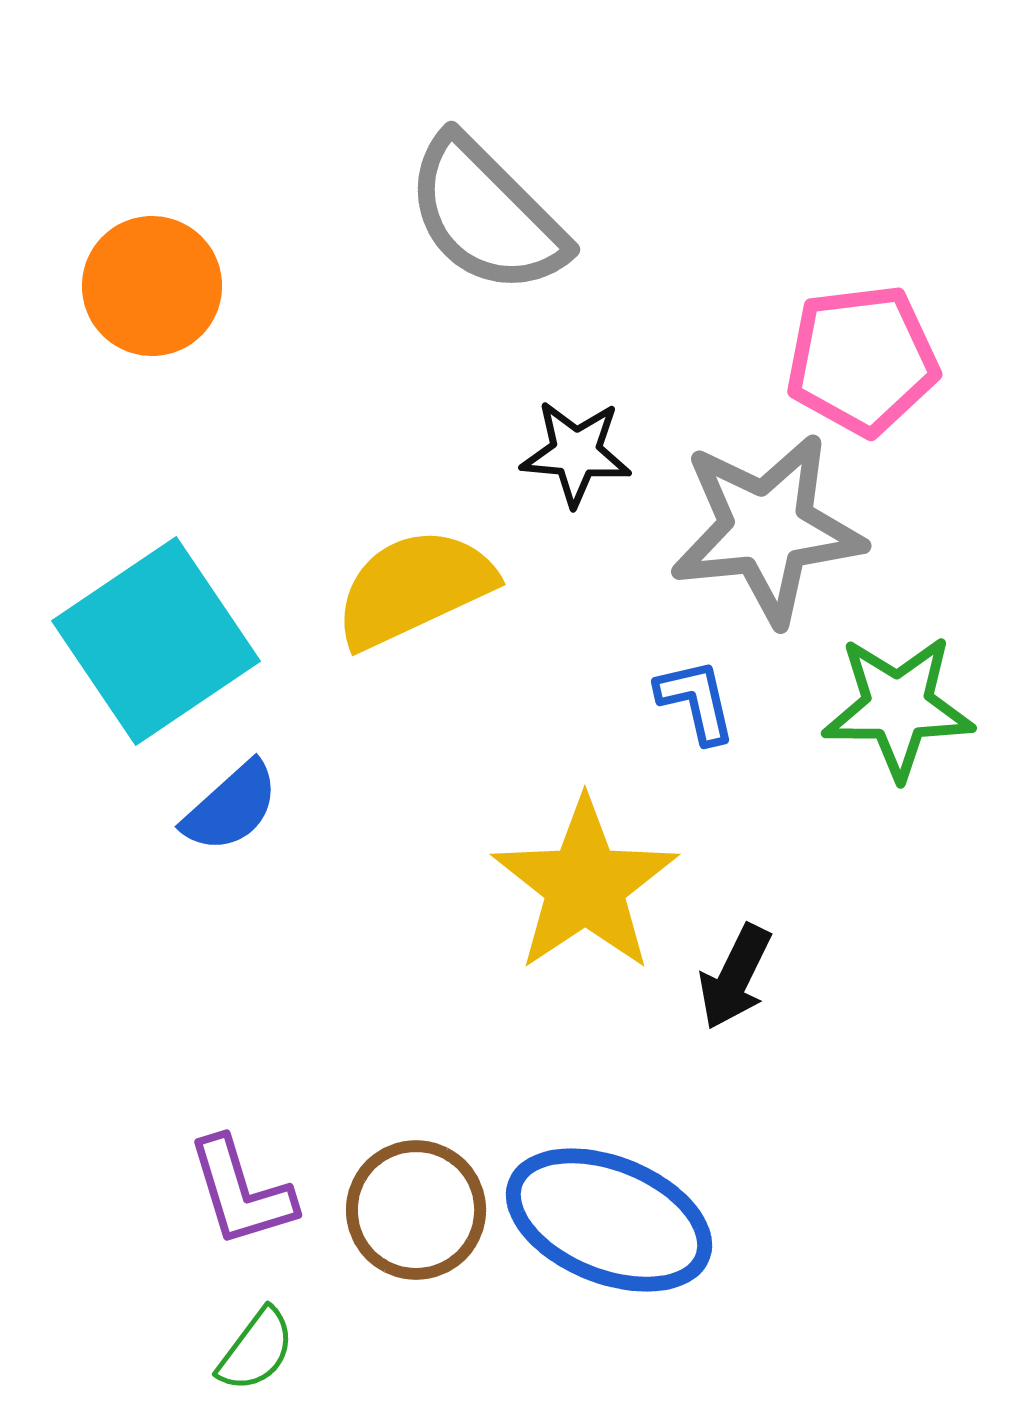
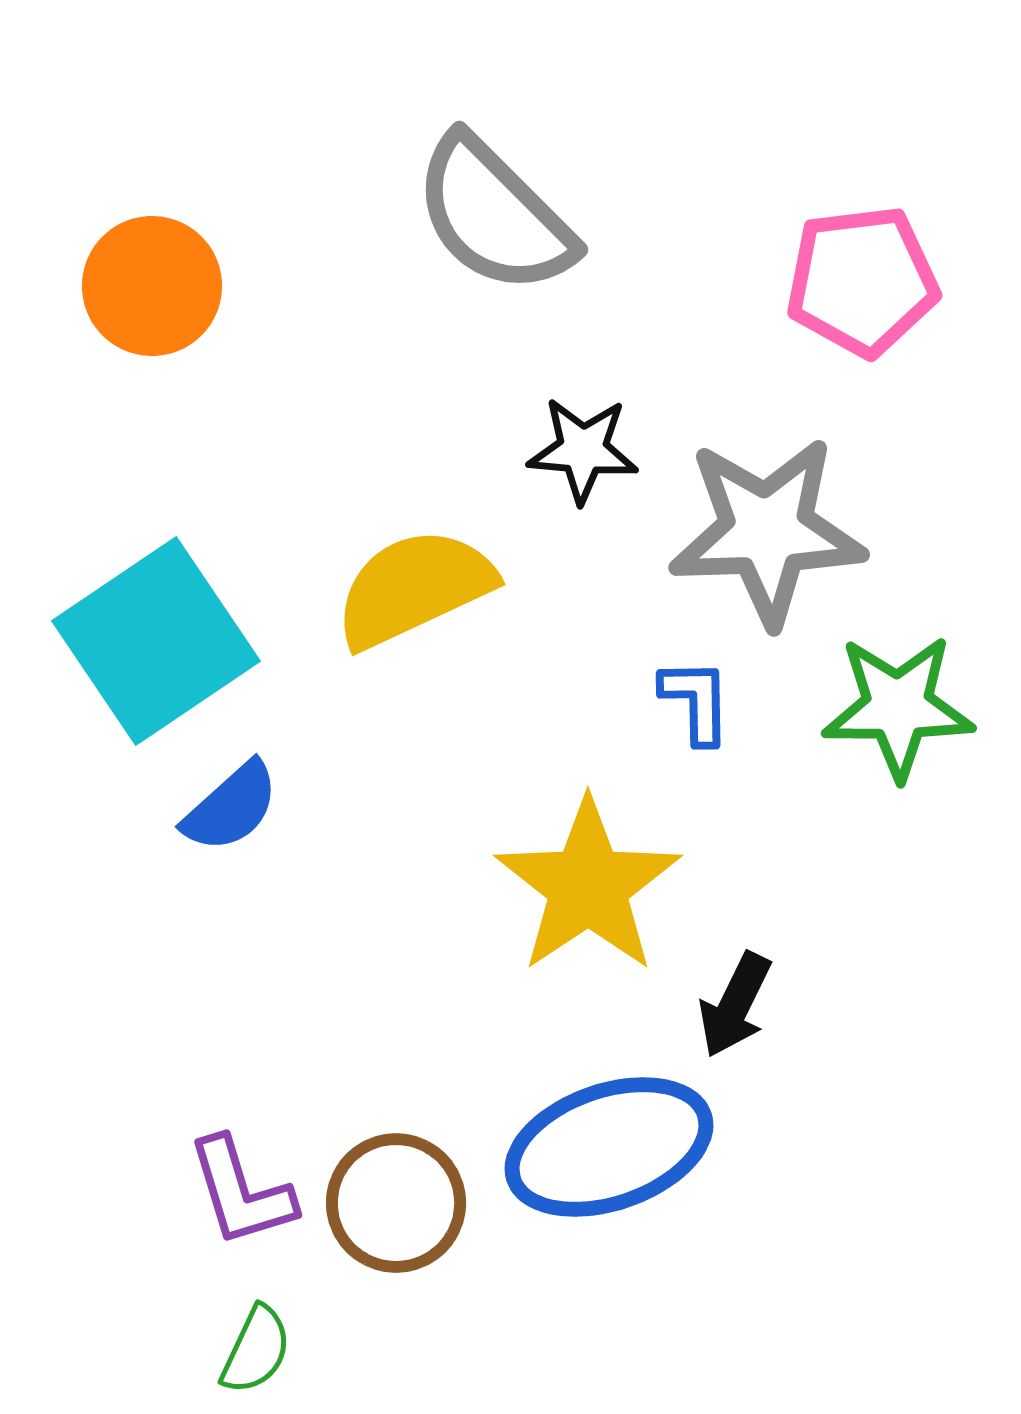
gray semicircle: moved 8 px right
pink pentagon: moved 79 px up
black star: moved 7 px right, 3 px up
gray star: moved 2 px down; rotated 4 degrees clockwise
blue L-shape: rotated 12 degrees clockwise
yellow star: moved 3 px right, 1 px down
black arrow: moved 28 px down
brown circle: moved 20 px left, 7 px up
blue ellipse: moved 73 px up; rotated 41 degrees counterclockwise
green semicircle: rotated 12 degrees counterclockwise
